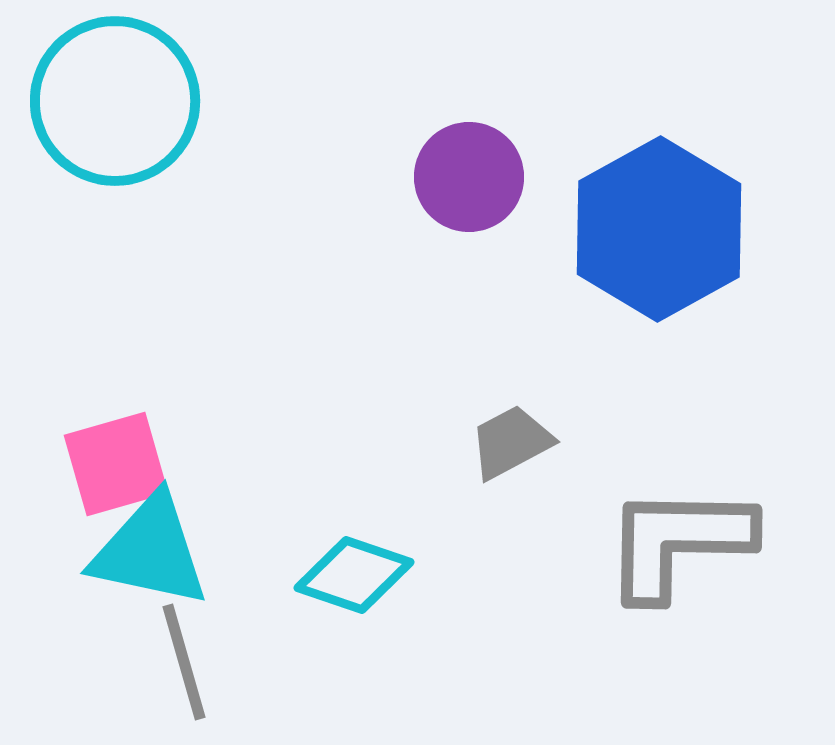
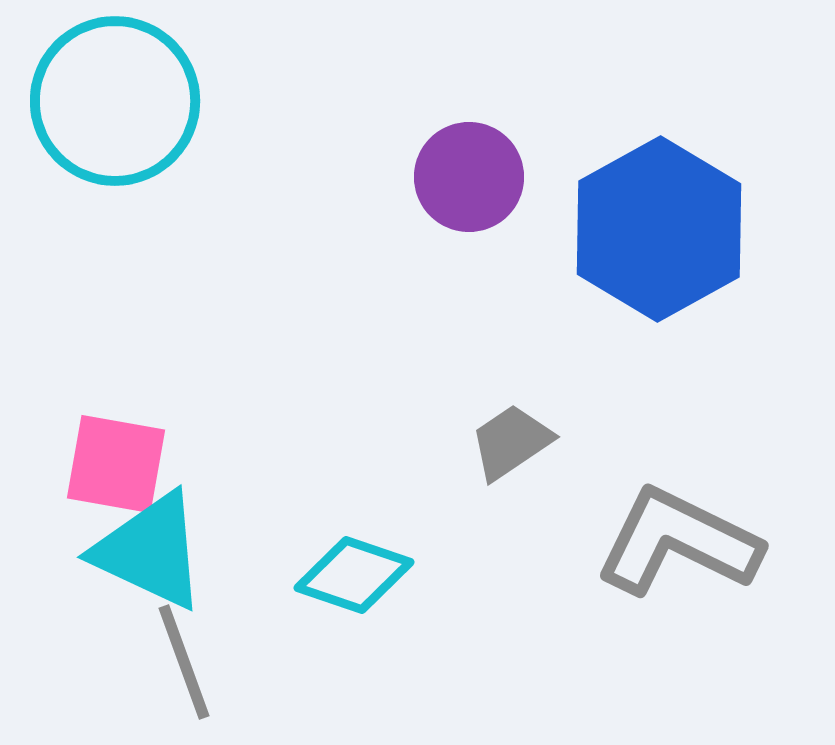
gray trapezoid: rotated 6 degrees counterclockwise
pink square: rotated 26 degrees clockwise
gray L-shape: rotated 25 degrees clockwise
cyan triangle: rotated 13 degrees clockwise
gray line: rotated 4 degrees counterclockwise
